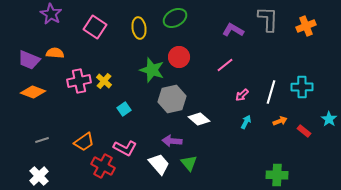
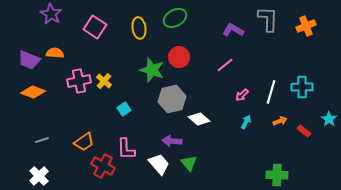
pink L-shape: moved 1 px right, 1 px down; rotated 60 degrees clockwise
